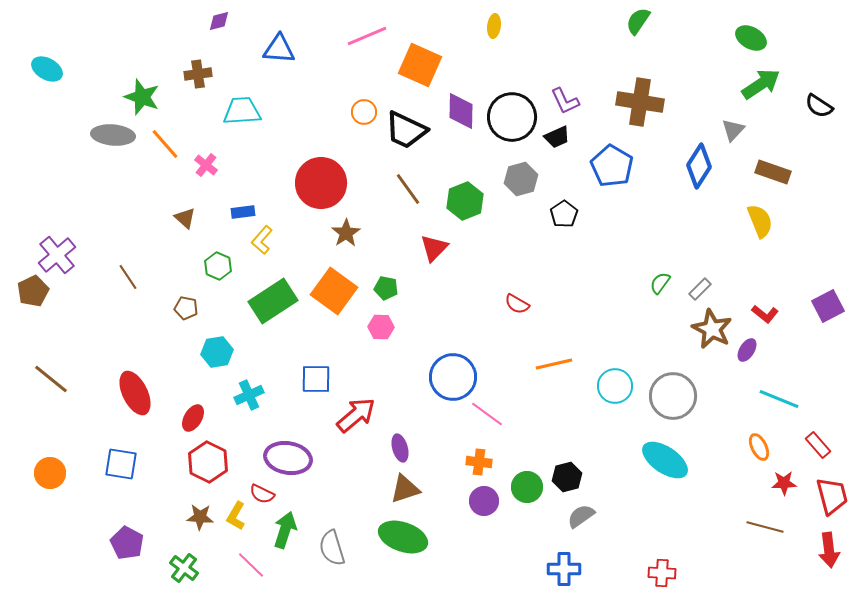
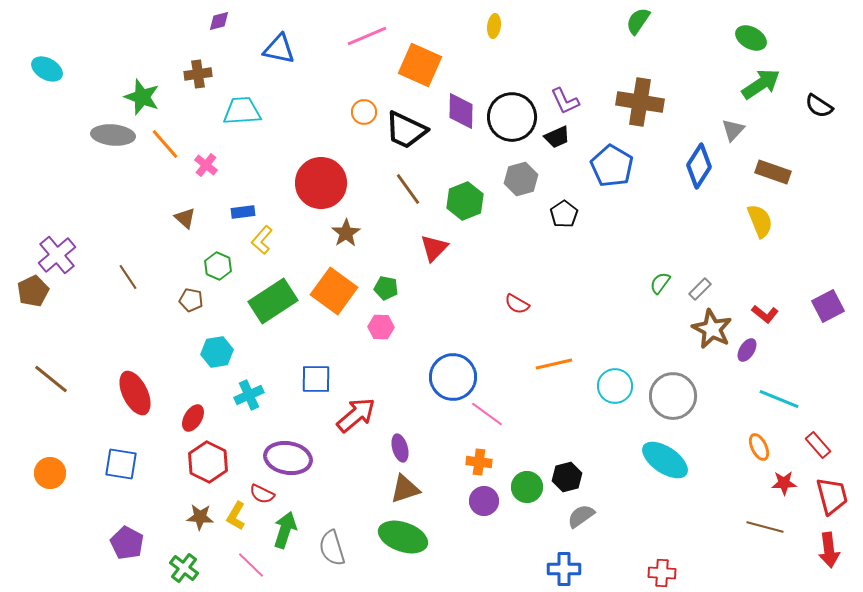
blue triangle at (279, 49): rotated 8 degrees clockwise
brown pentagon at (186, 308): moved 5 px right, 8 px up
